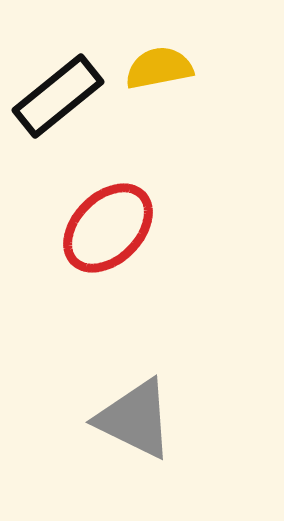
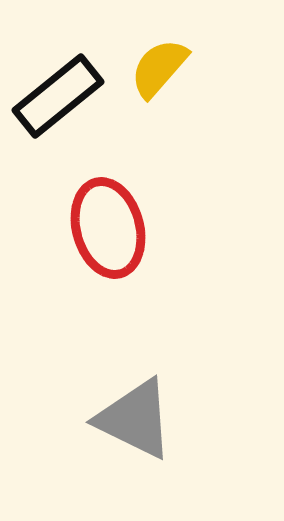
yellow semicircle: rotated 38 degrees counterclockwise
red ellipse: rotated 60 degrees counterclockwise
